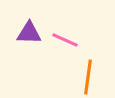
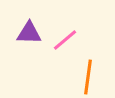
pink line: rotated 64 degrees counterclockwise
